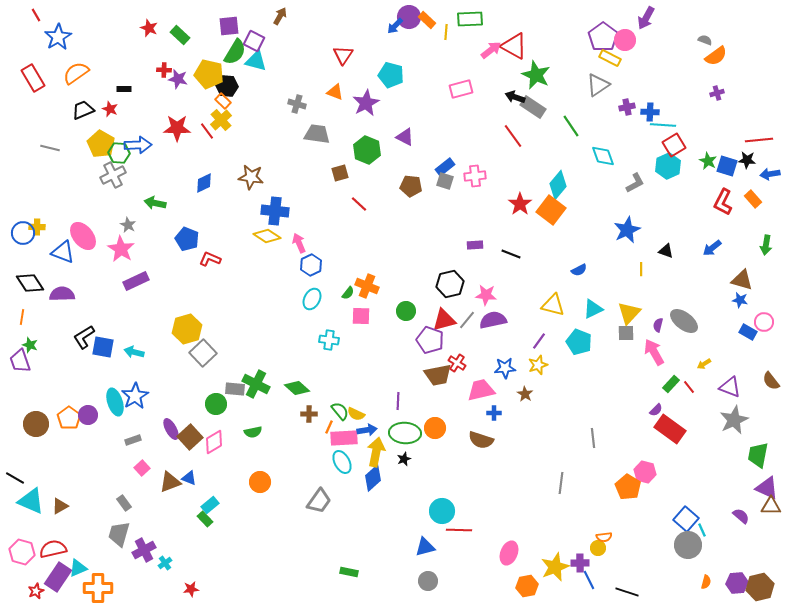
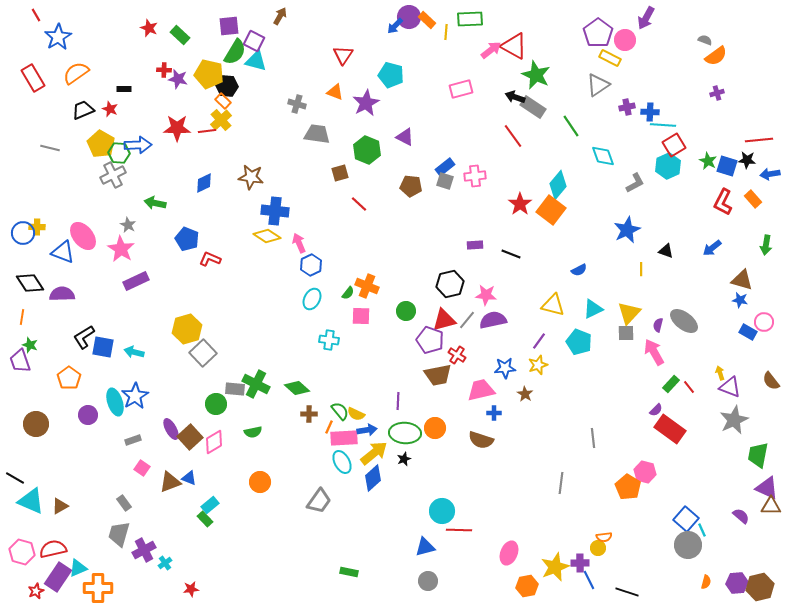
purple pentagon at (603, 37): moved 5 px left, 4 px up
red line at (207, 131): rotated 60 degrees counterclockwise
red cross at (457, 363): moved 8 px up
yellow arrow at (704, 364): moved 16 px right, 9 px down; rotated 104 degrees clockwise
orange pentagon at (69, 418): moved 40 px up
yellow arrow at (376, 452): moved 2 px left, 1 px down; rotated 40 degrees clockwise
pink square at (142, 468): rotated 14 degrees counterclockwise
